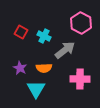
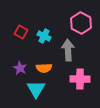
gray arrow: moved 3 px right; rotated 55 degrees counterclockwise
